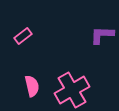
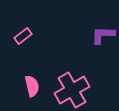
purple L-shape: moved 1 px right
